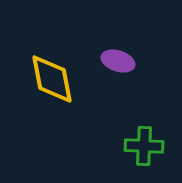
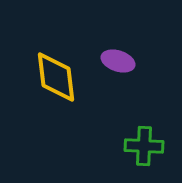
yellow diamond: moved 4 px right, 2 px up; rotated 4 degrees clockwise
